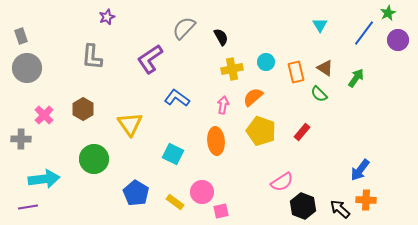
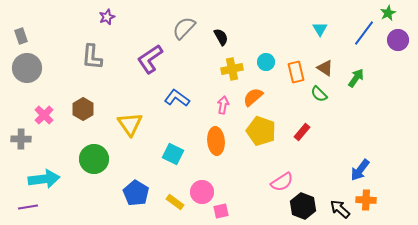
cyan triangle: moved 4 px down
